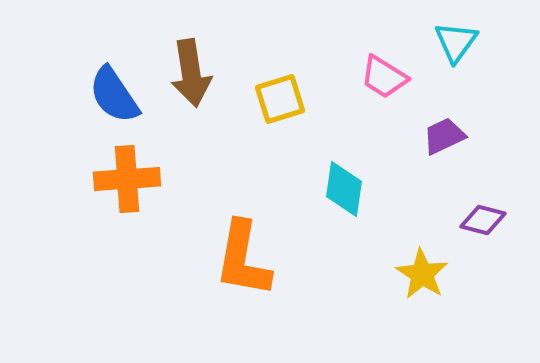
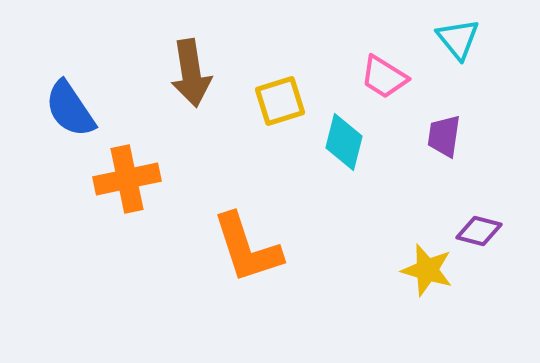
cyan triangle: moved 2 px right, 3 px up; rotated 15 degrees counterclockwise
blue semicircle: moved 44 px left, 14 px down
yellow square: moved 2 px down
purple trapezoid: rotated 57 degrees counterclockwise
orange cross: rotated 8 degrees counterclockwise
cyan diamond: moved 47 px up; rotated 6 degrees clockwise
purple diamond: moved 4 px left, 11 px down
orange L-shape: moved 4 px right, 11 px up; rotated 28 degrees counterclockwise
yellow star: moved 5 px right, 4 px up; rotated 16 degrees counterclockwise
